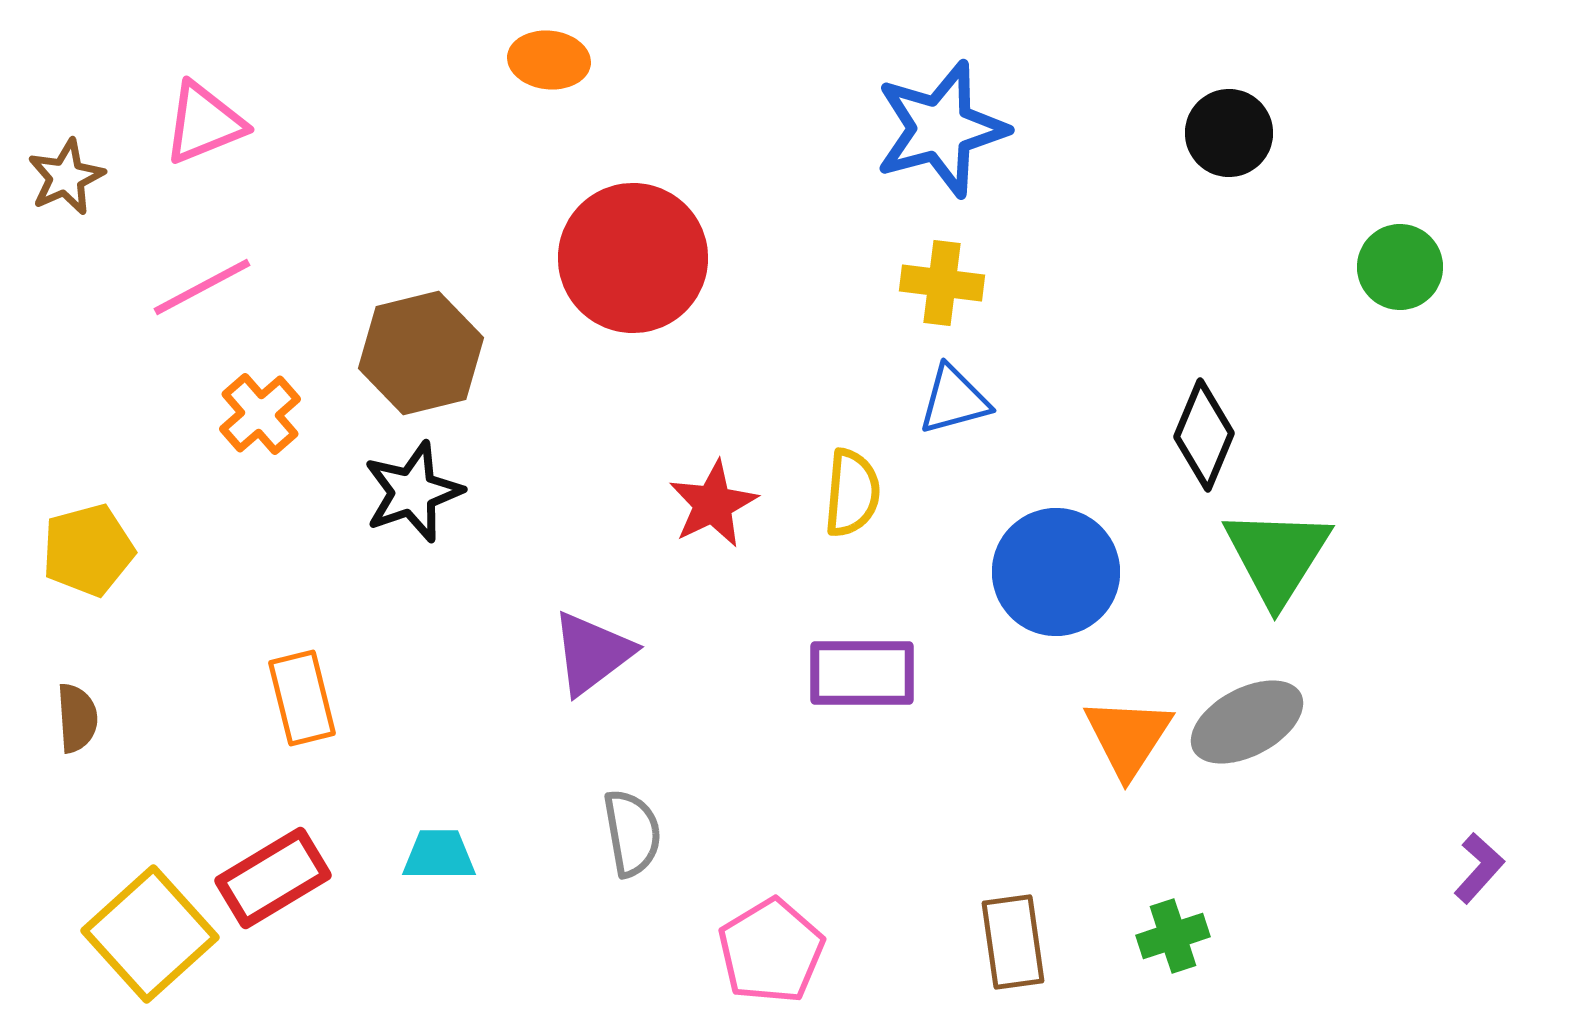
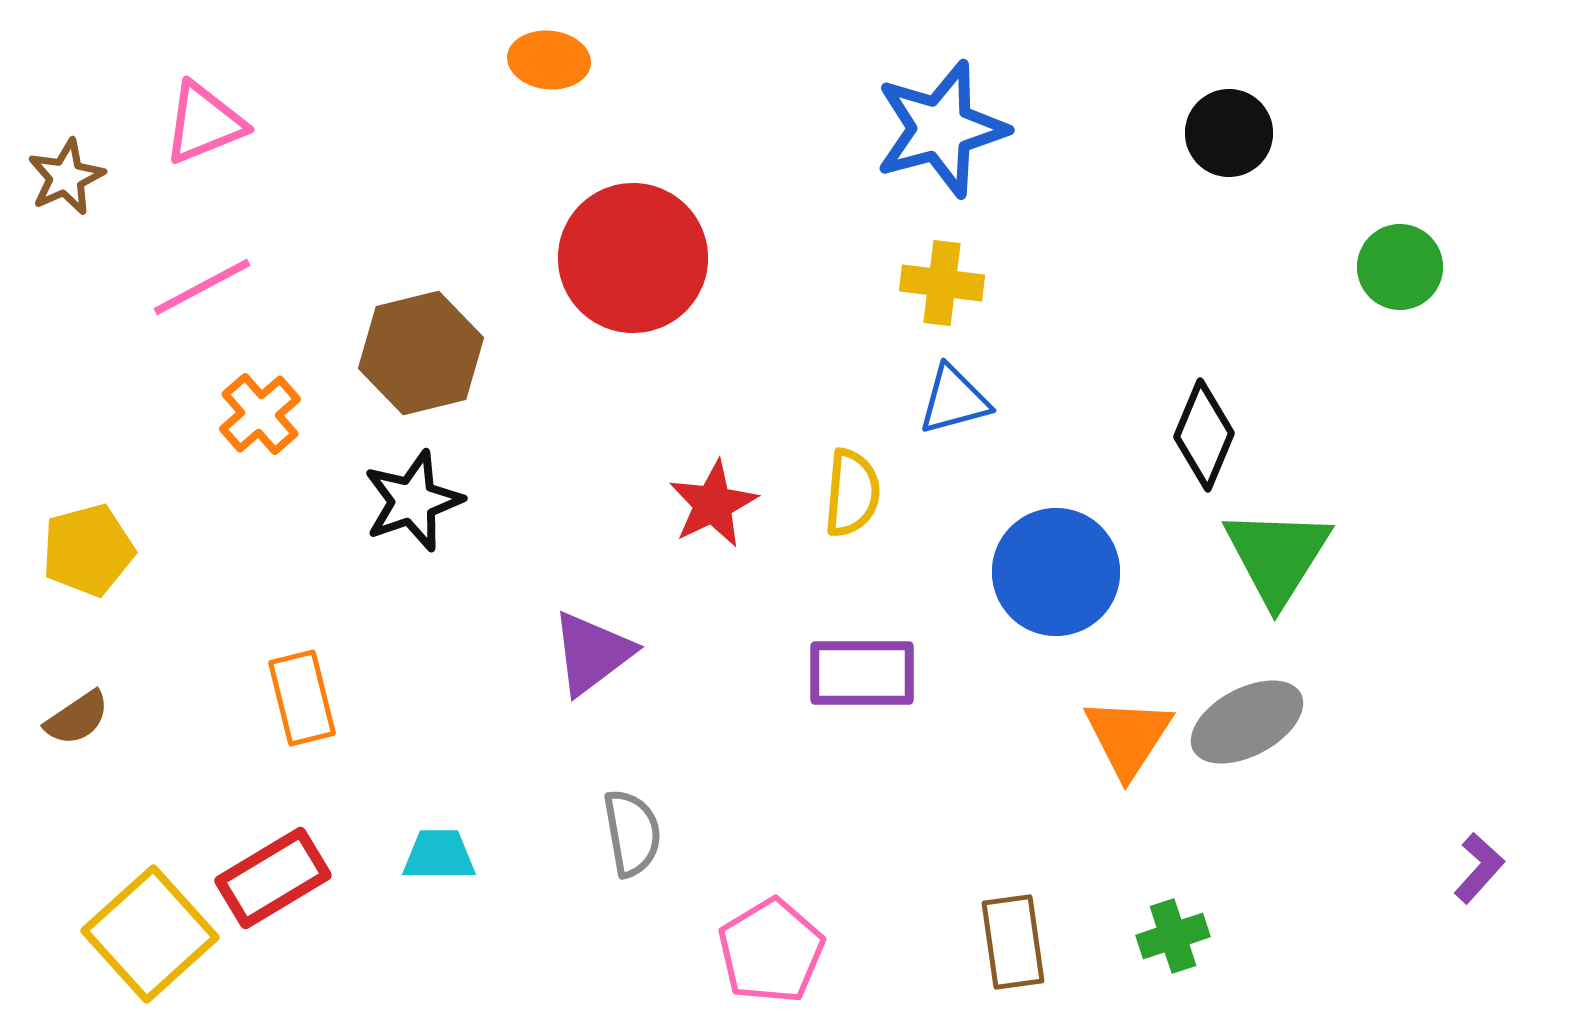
black star: moved 9 px down
brown semicircle: rotated 60 degrees clockwise
